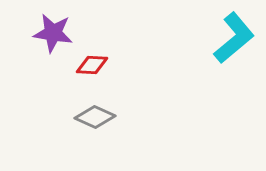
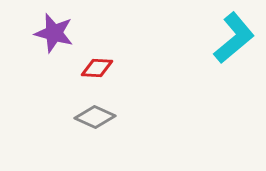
purple star: moved 1 px right; rotated 6 degrees clockwise
red diamond: moved 5 px right, 3 px down
